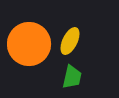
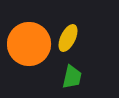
yellow ellipse: moved 2 px left, 3 px up
